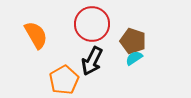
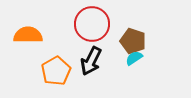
orange semicircle: moved 8 px left; rotated 60 degrees counterclockwise
black arrow: moved 1 px left
orange pentagon: moved 8 px left, 9 px up
